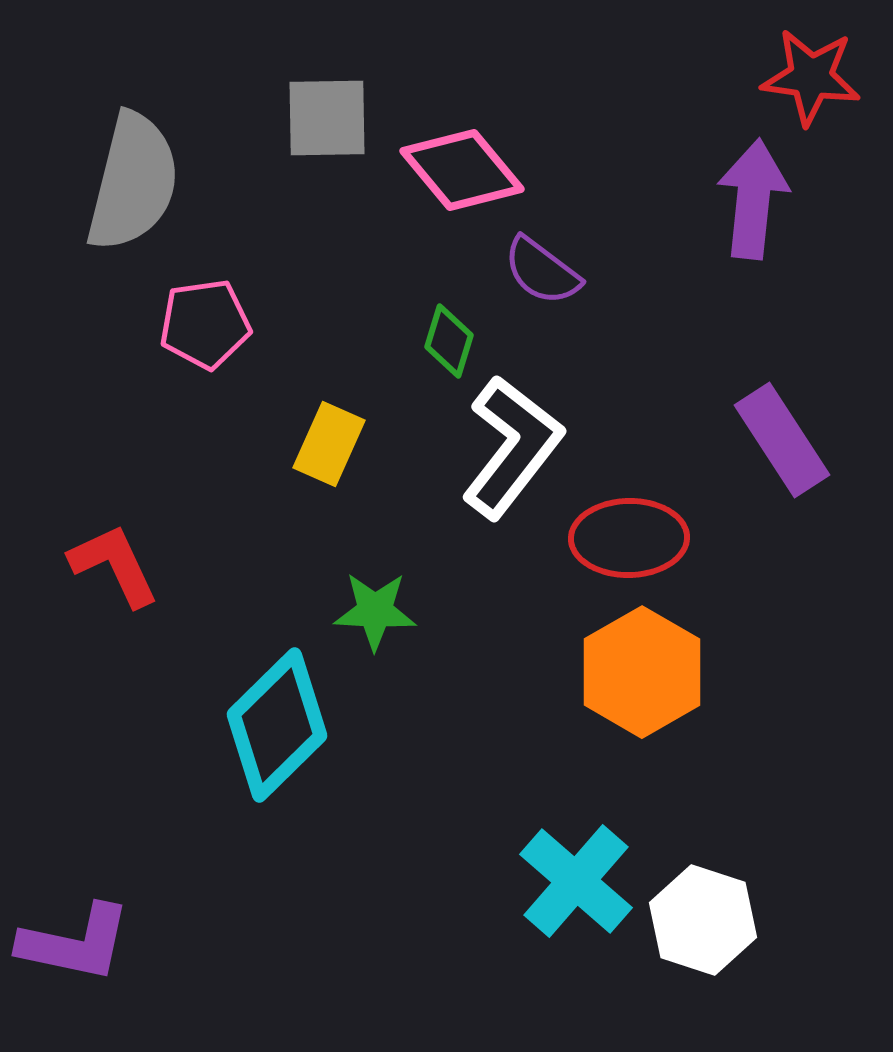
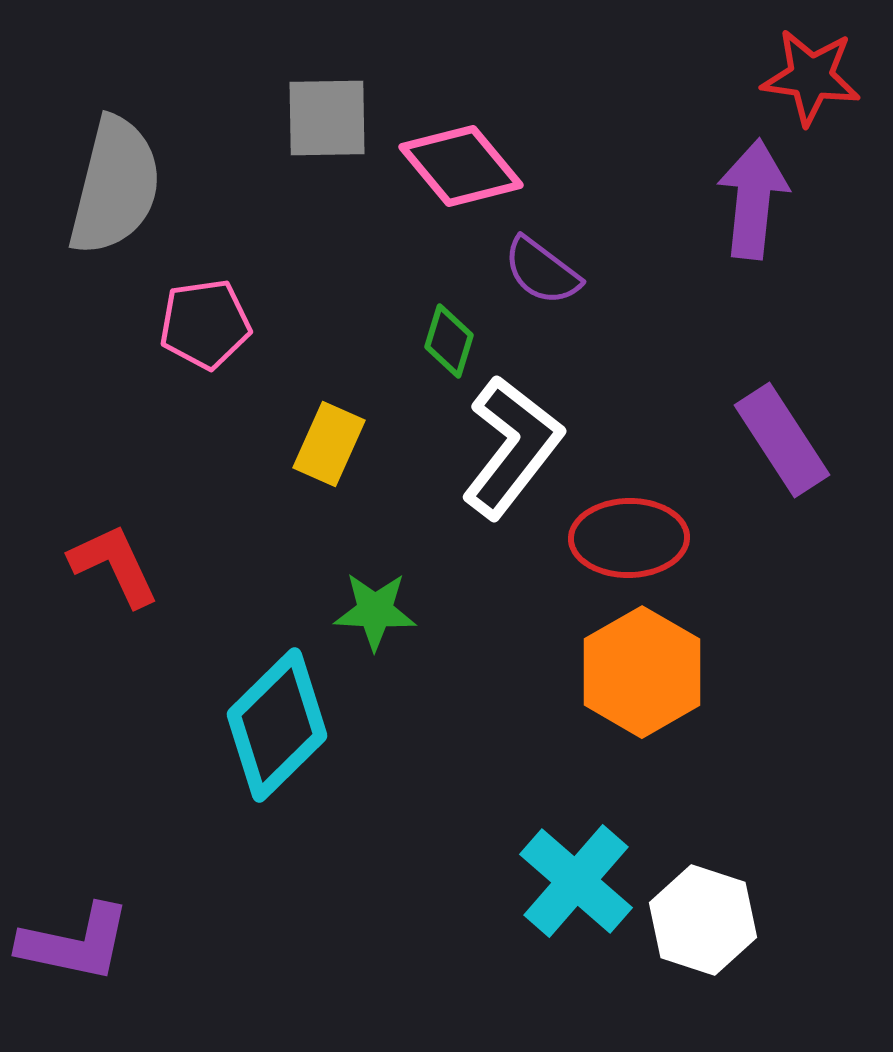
pink diamond: moved 1 px left, 4 px up
gray semicircle: moved 18 px left, 4 px down
